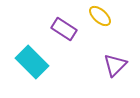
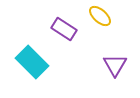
purple triangle: rotated 15 degrees counterclockwise
